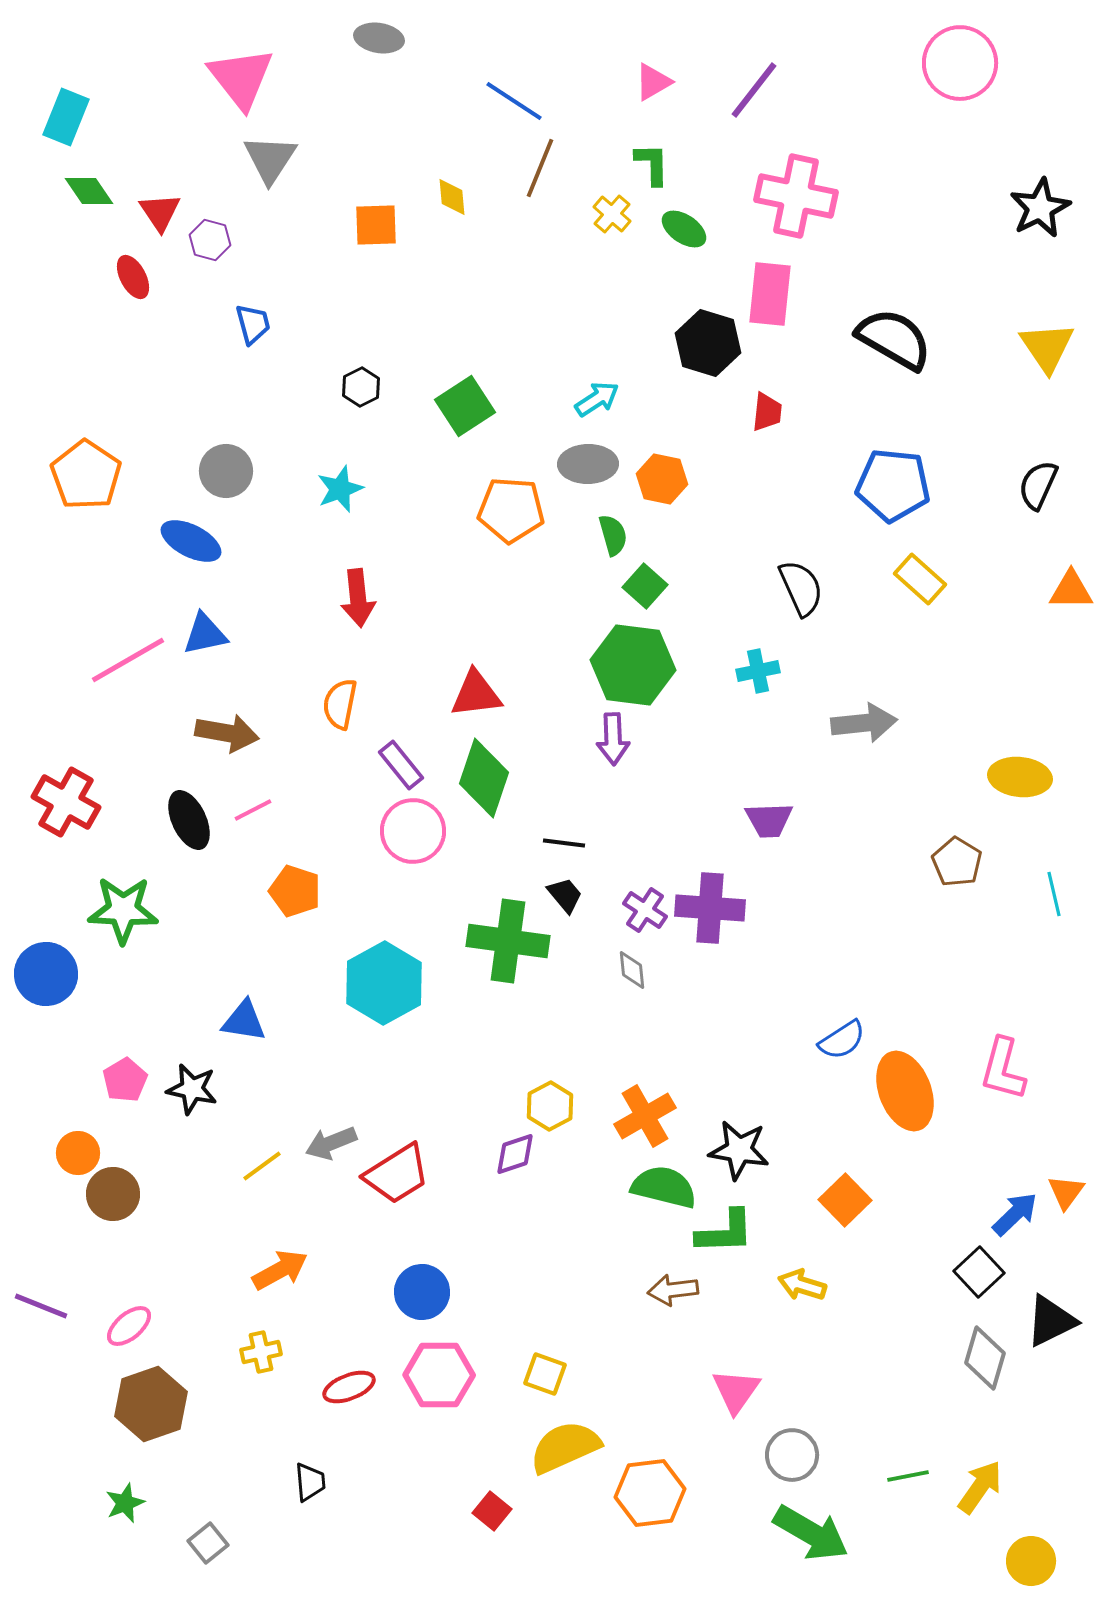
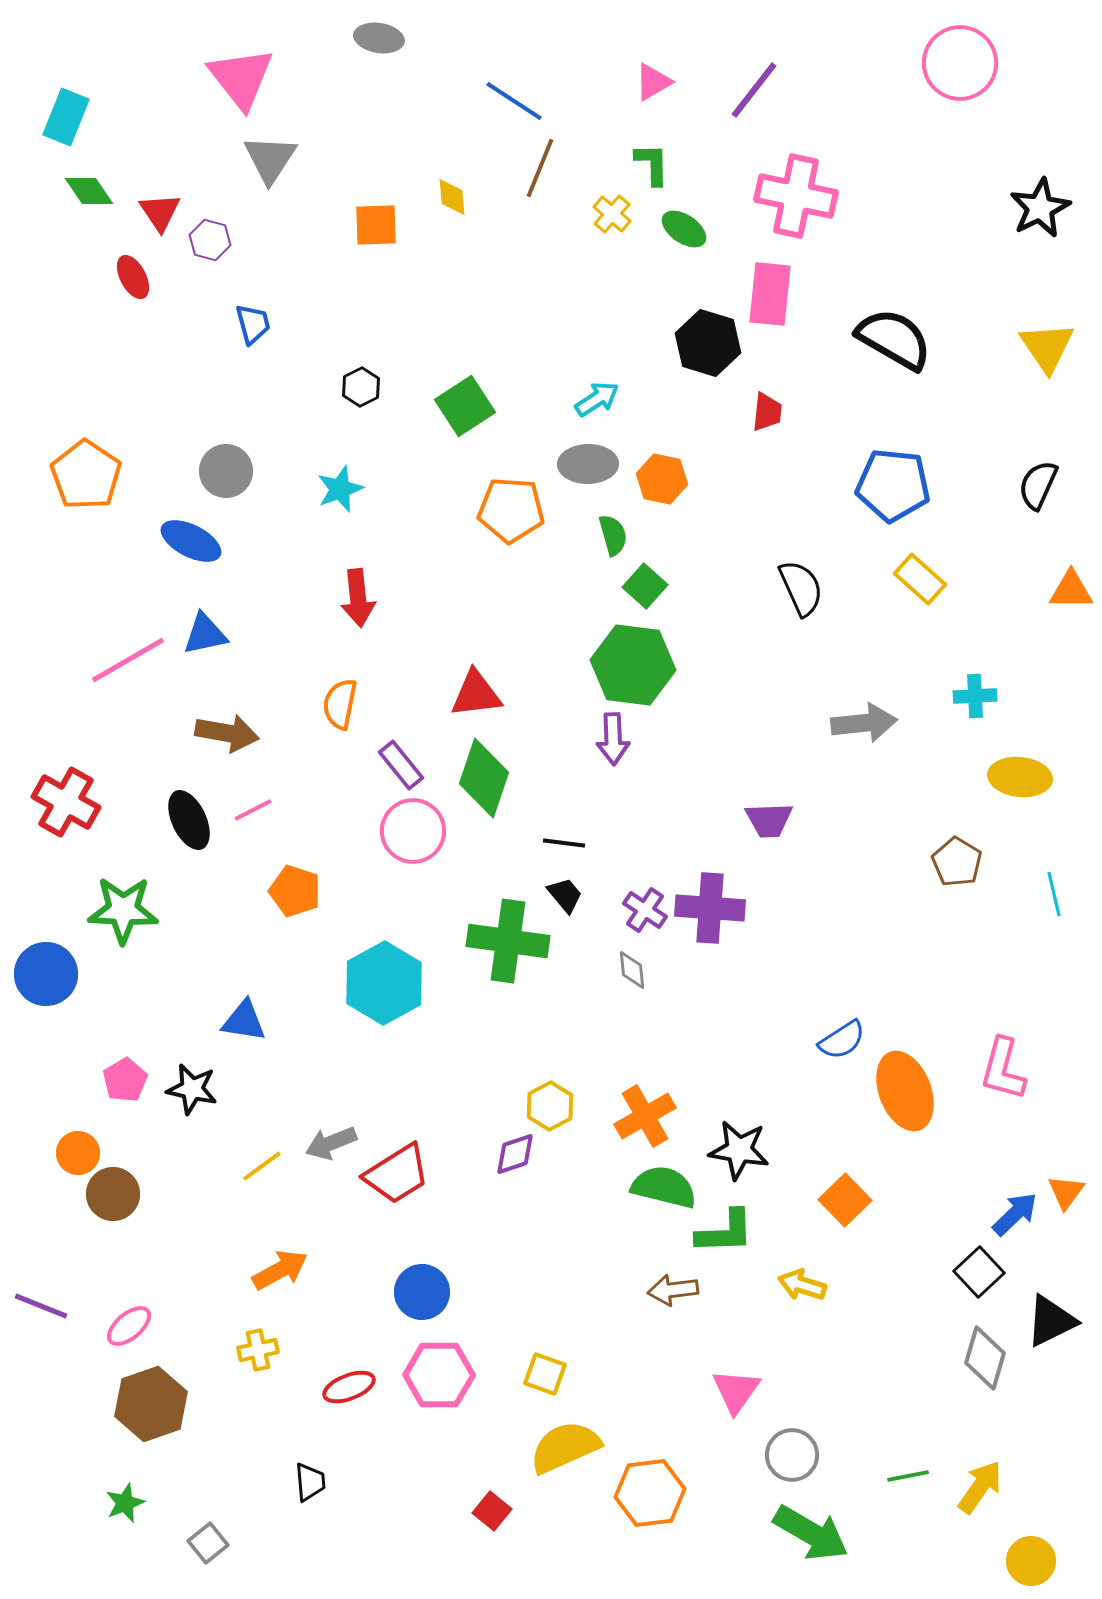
cyan cross at (758, 671): moved 217 px right, 25 px down; rotated 9 degrees clockwise
yellow cross at (261, 1352): moved 3 px left, 2 px up
